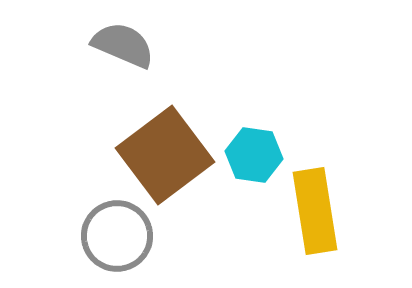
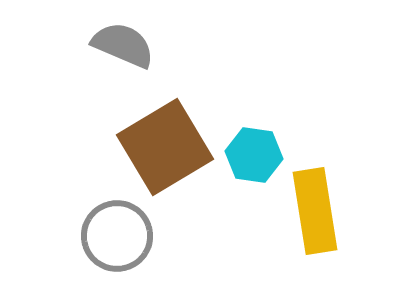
brown square: moved 8 px up; rotated 6 degrees clockwise
